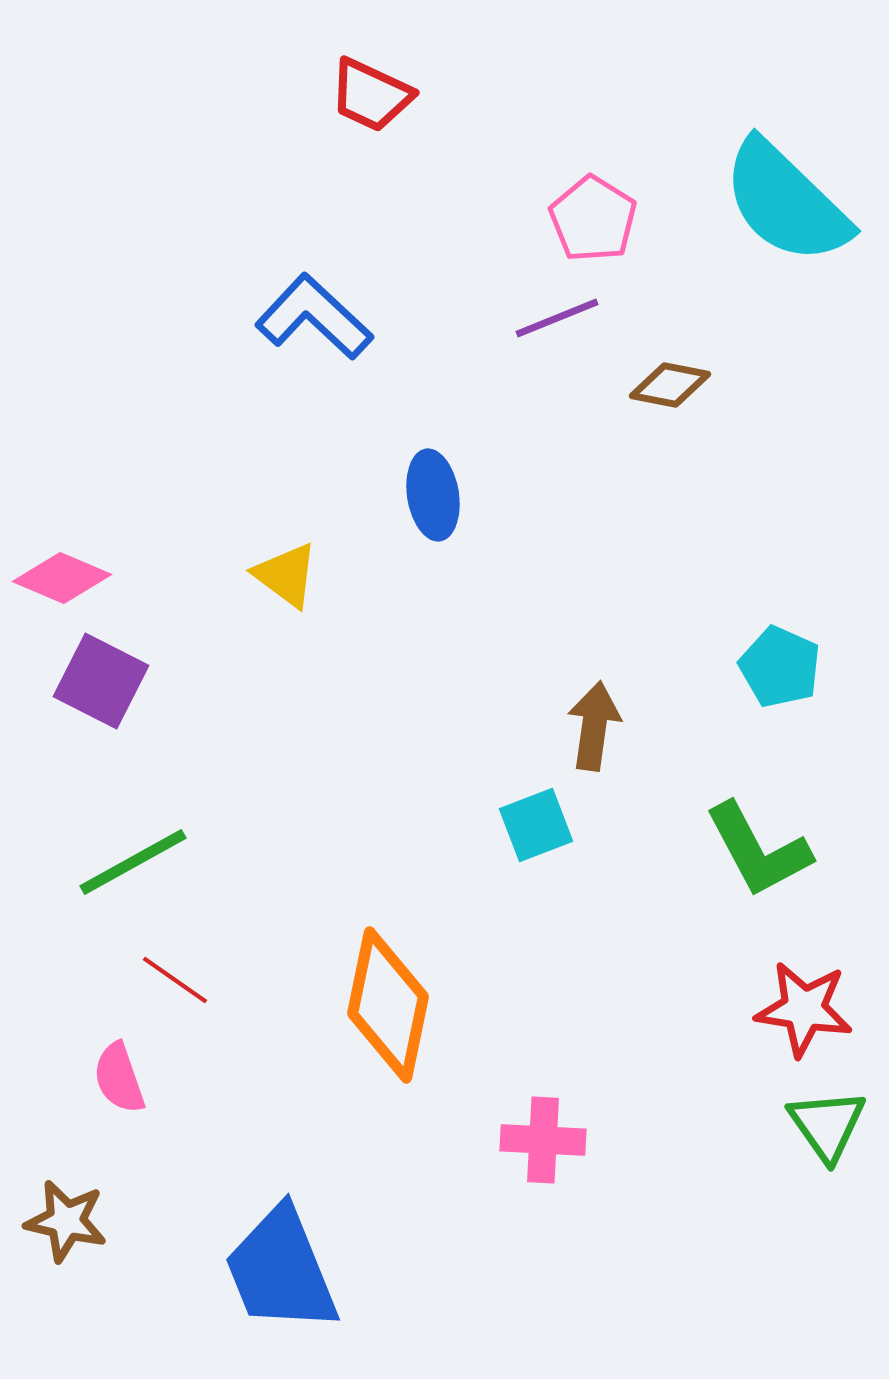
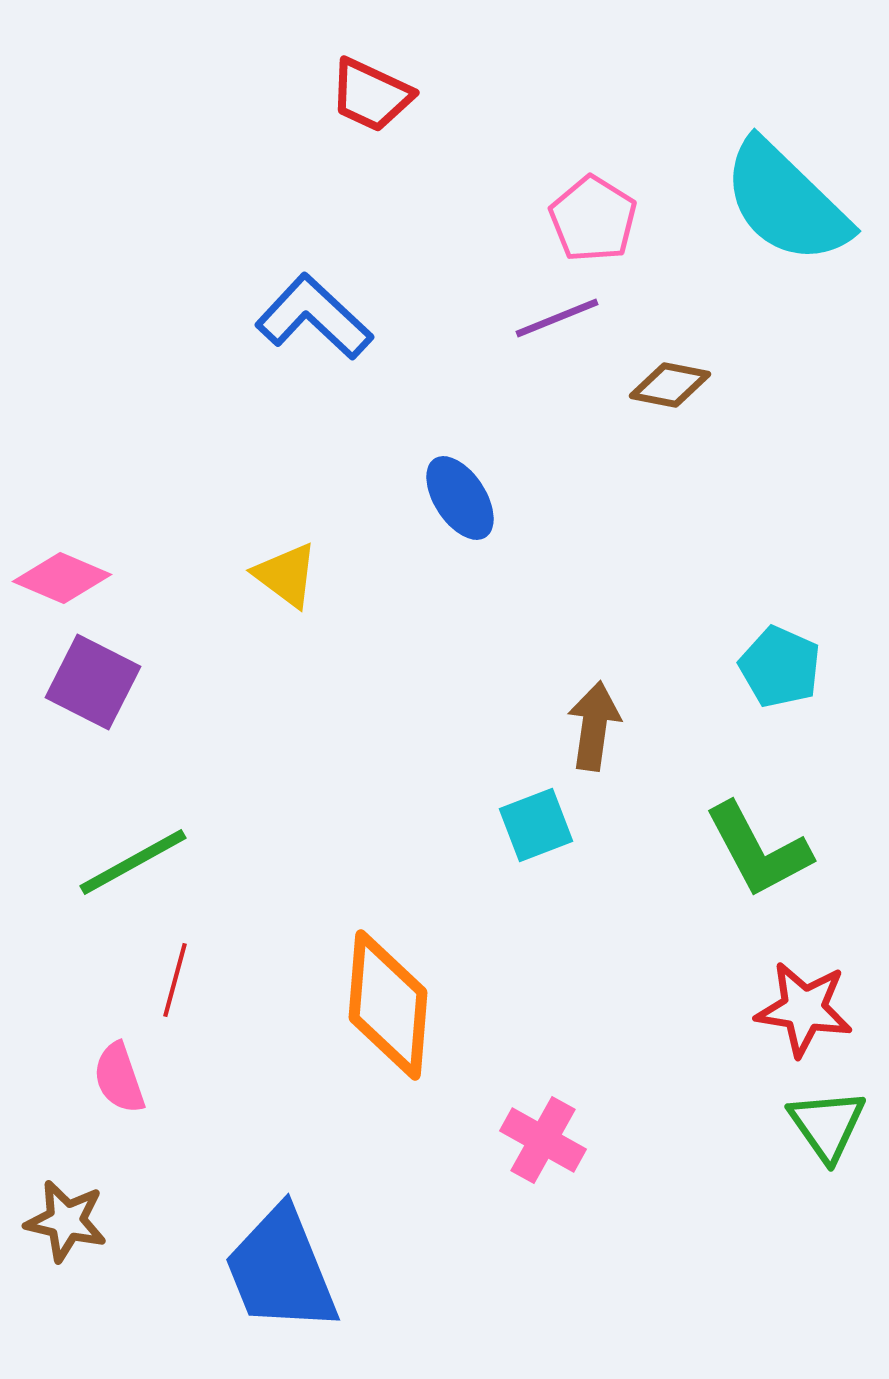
blue ellipse: moved 27 px right, 3 px down; rotated 24 degrees counterclockwise
purple square: moved 8 px left, 1 px down
red line: rotated 70 degrees clockwise
orange diamond: rotated 7 degrees counterclockwise
pink cross: rotated 26 degrees clockwise
